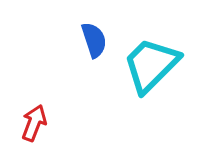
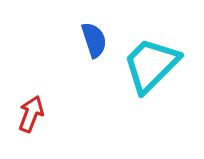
red arrow: moved 3 px left, 9 px up
